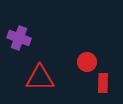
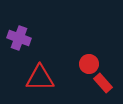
red circle: moved 2 px right, 2 px down
red rectangle: rotated 42 degrees counterclockwise
